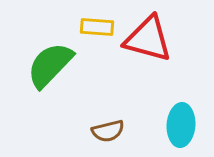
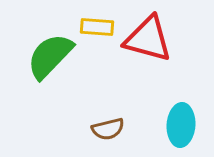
green semicircle: moved 9 px up
brown semicircle: moved 2 px up
